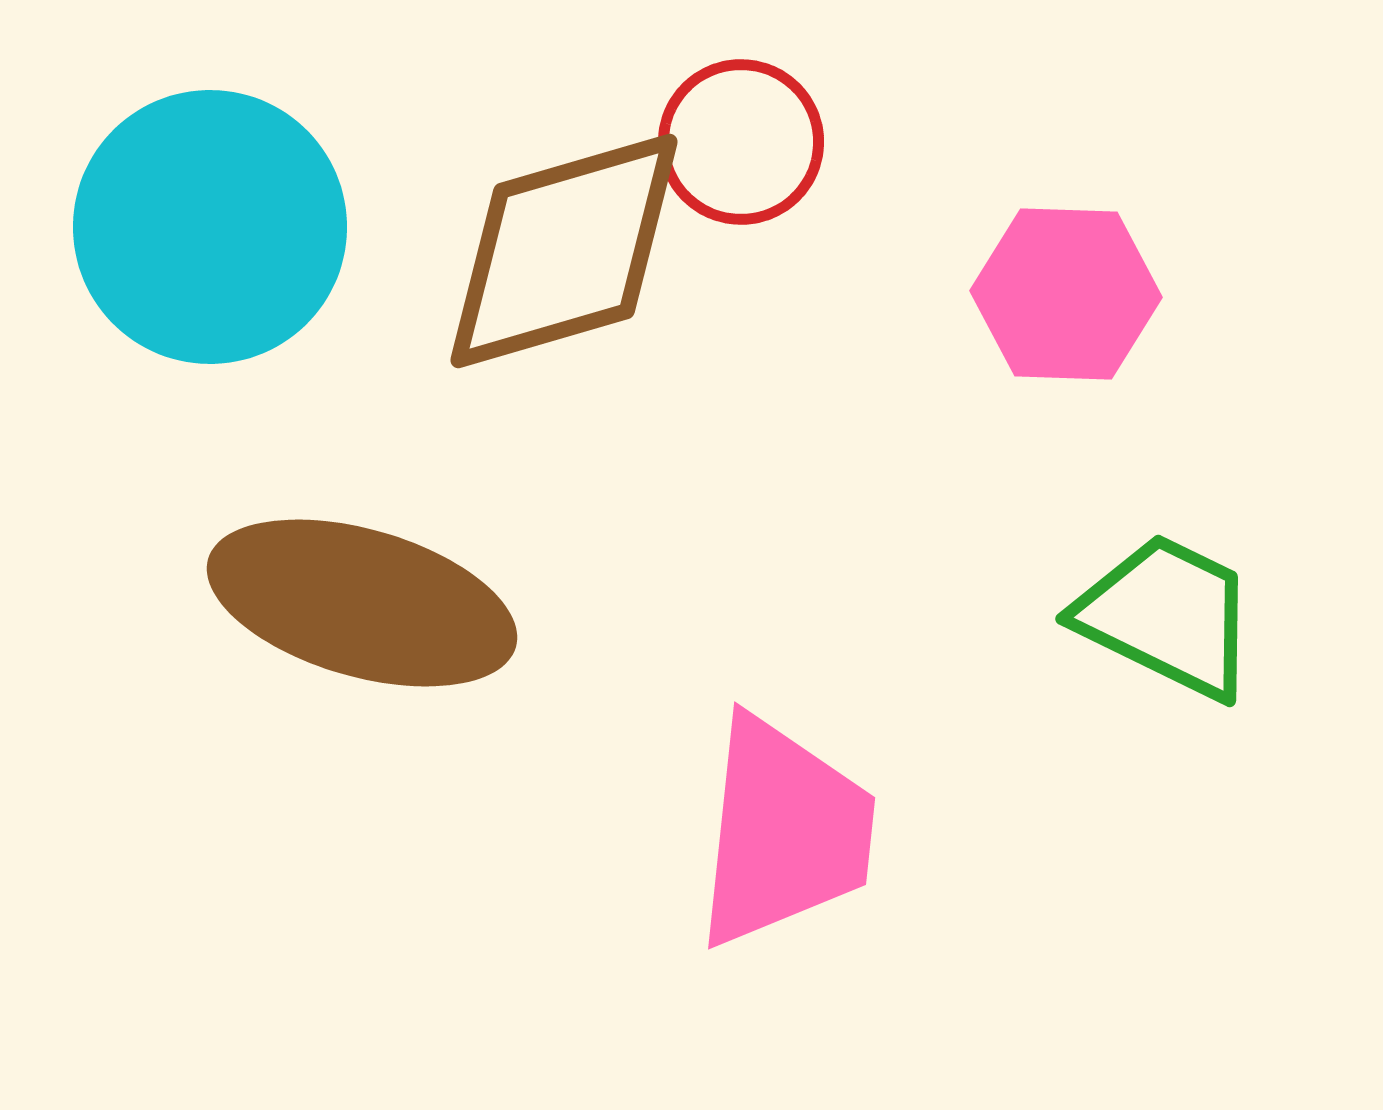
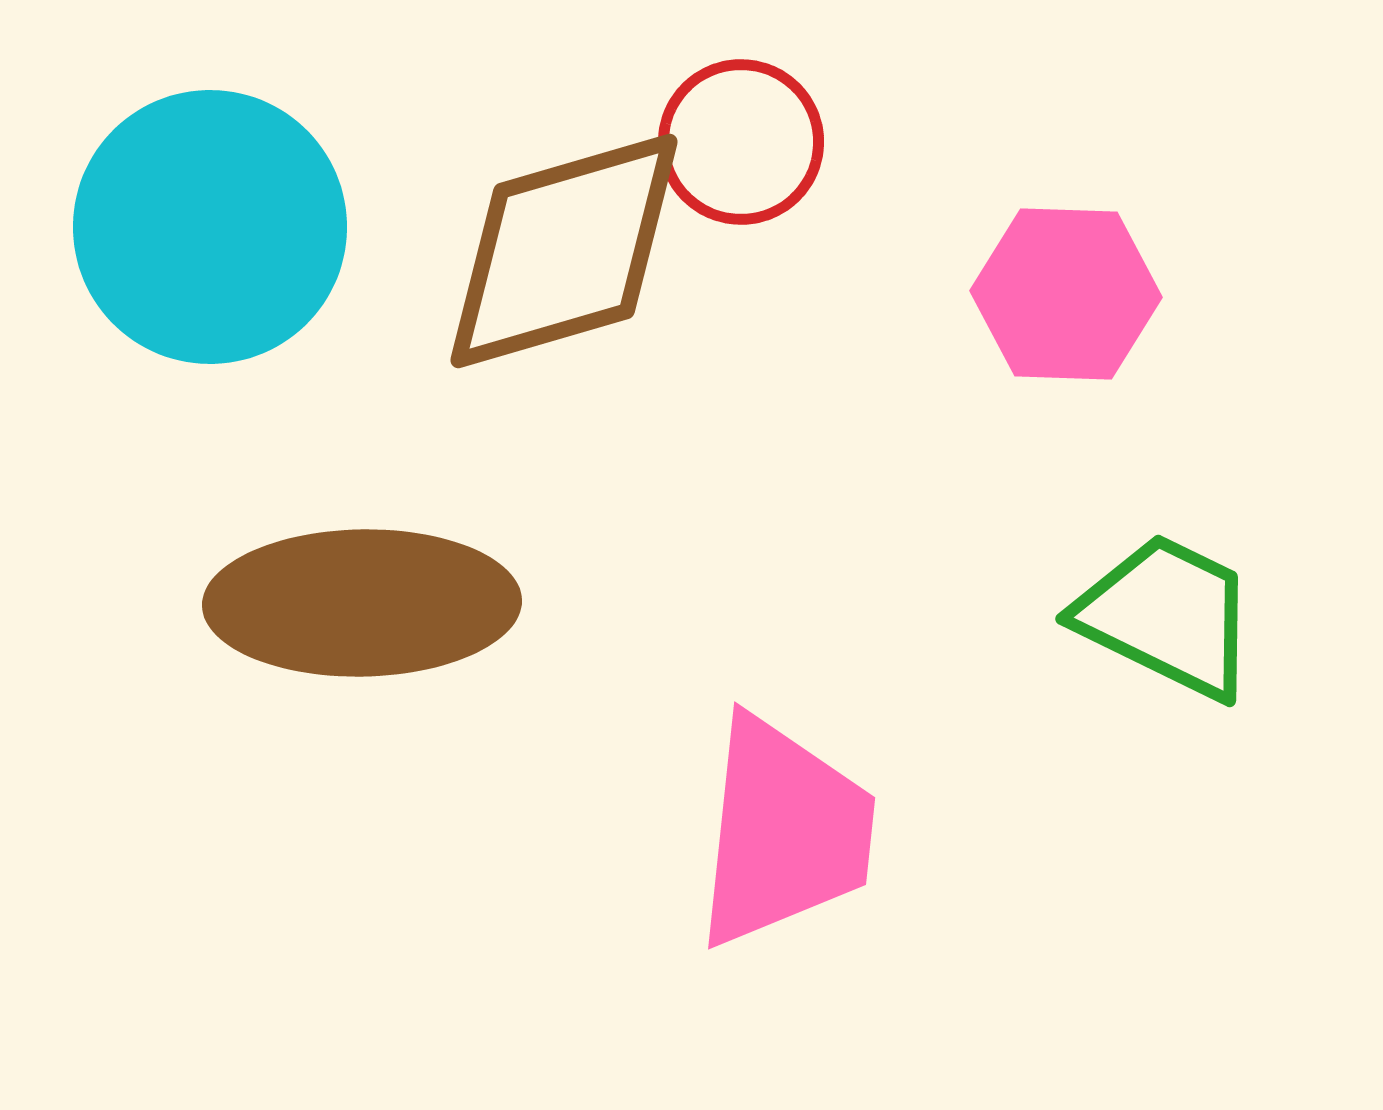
brown ellipse: rotated 17 degrees counterclockwise
